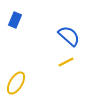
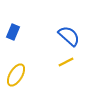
blue rectangle: moved 2 px left, 12 px down
yellow ellipse: moved 8 px up
